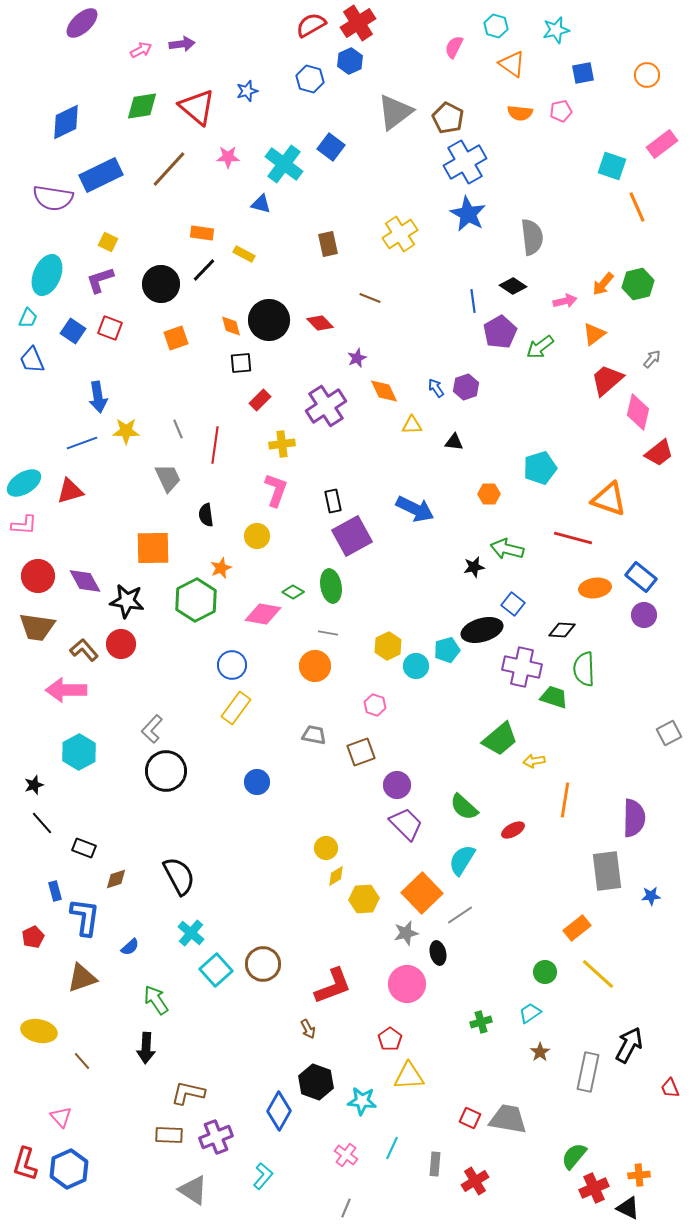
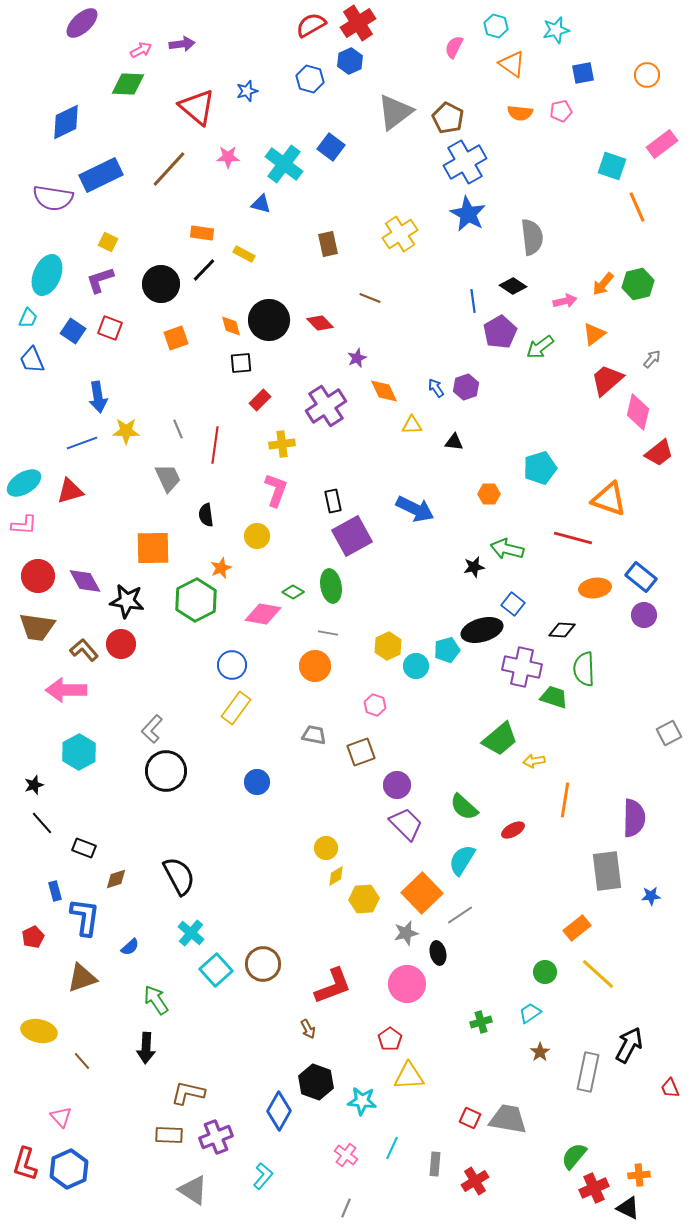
green diamond at (142, 106): moved 14 px left, 22 px up; rotated 12 degrees clockwise
